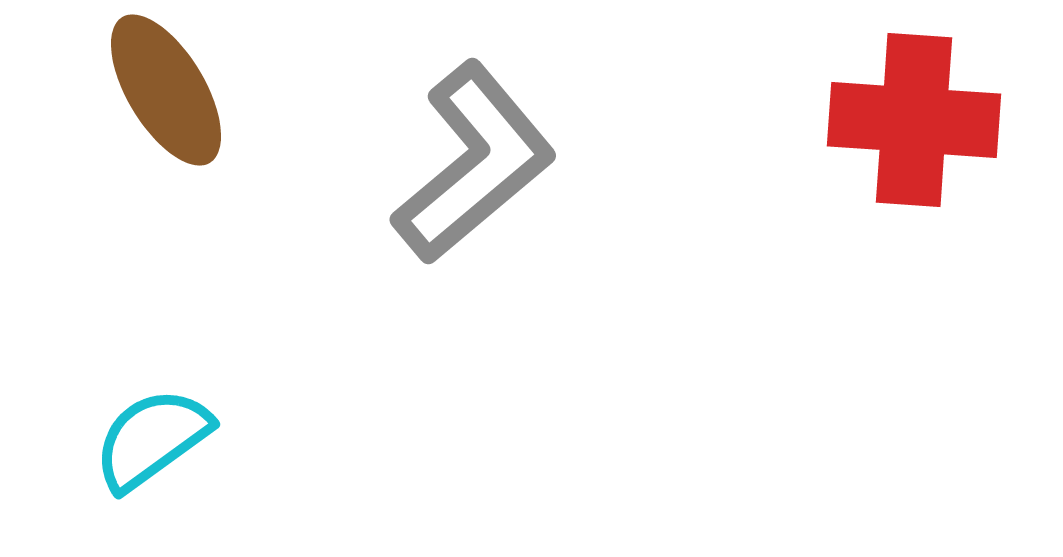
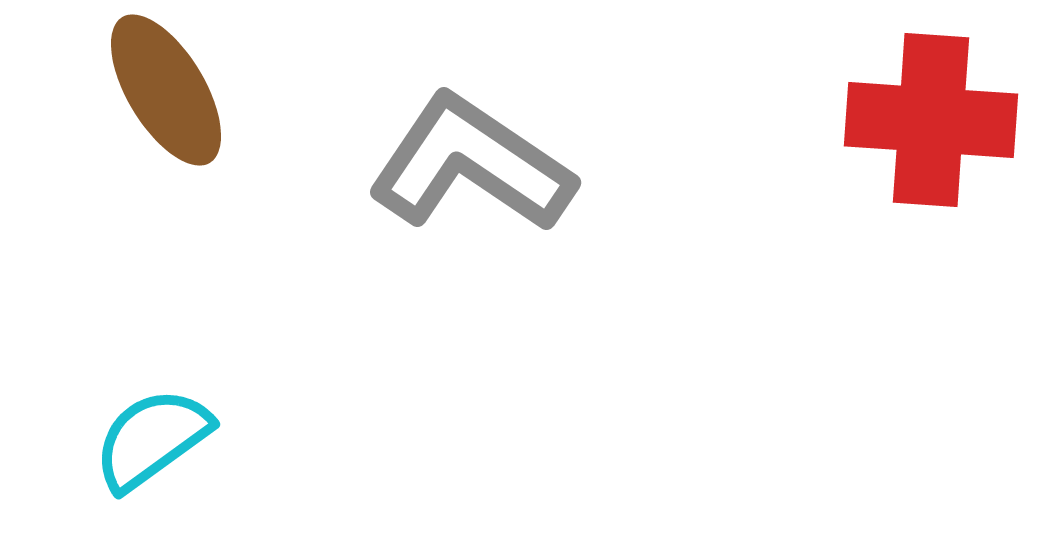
red cross: moved 17 px right
gray L-shape: moved 3 px left, 1 px down; rotated 106 degrees counterclockwise
